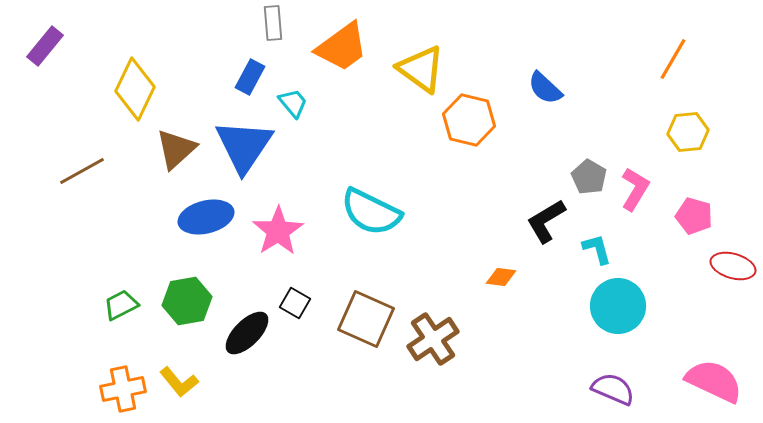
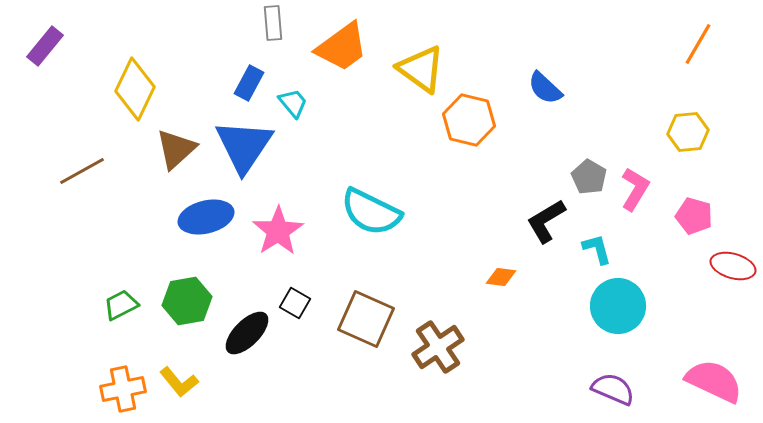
orange line: moved 25 px right, 15 px up
blue rectangle: moved 1 px left, 6 px down
brown cross: moved 5 px right, 8 px down
